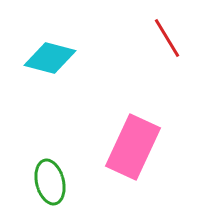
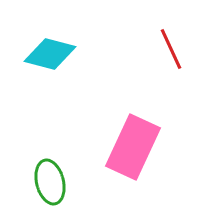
red line: moved 4 px right, 11 px down; rotated 6 degrees clockwise
cyan diamond: moved 4 px up
